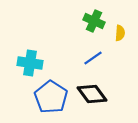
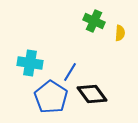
blue line: moved 23 px left, 14 px down; rotated 24 degrees counterclockwise
